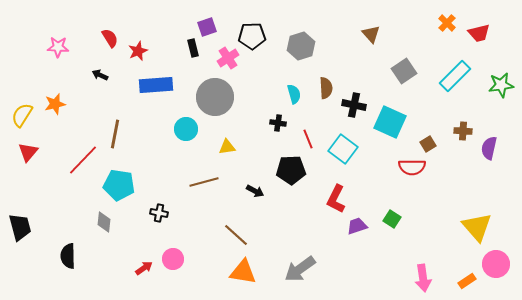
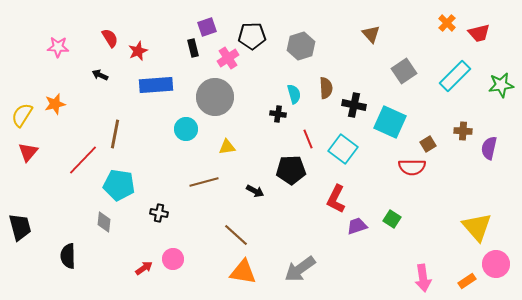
black cross at (278, 123): moved 9 px up
